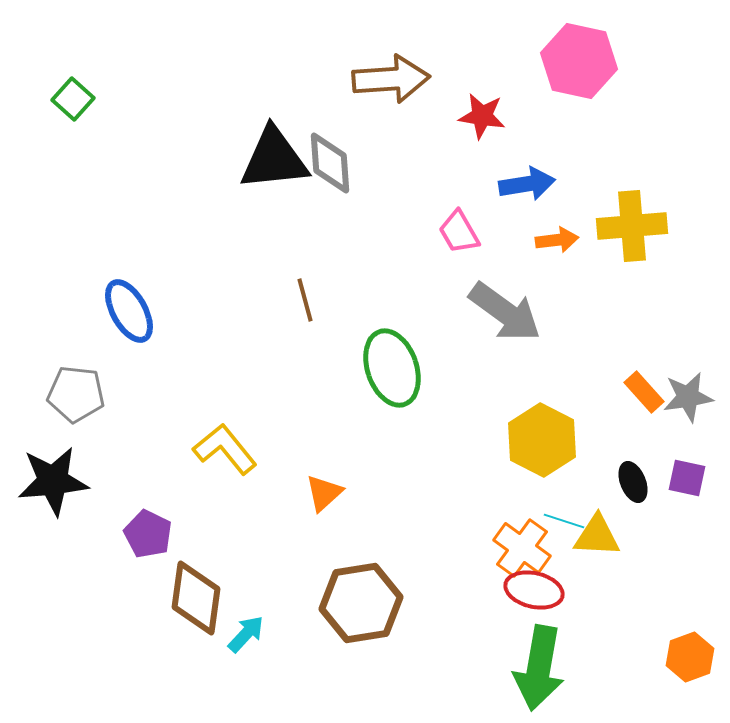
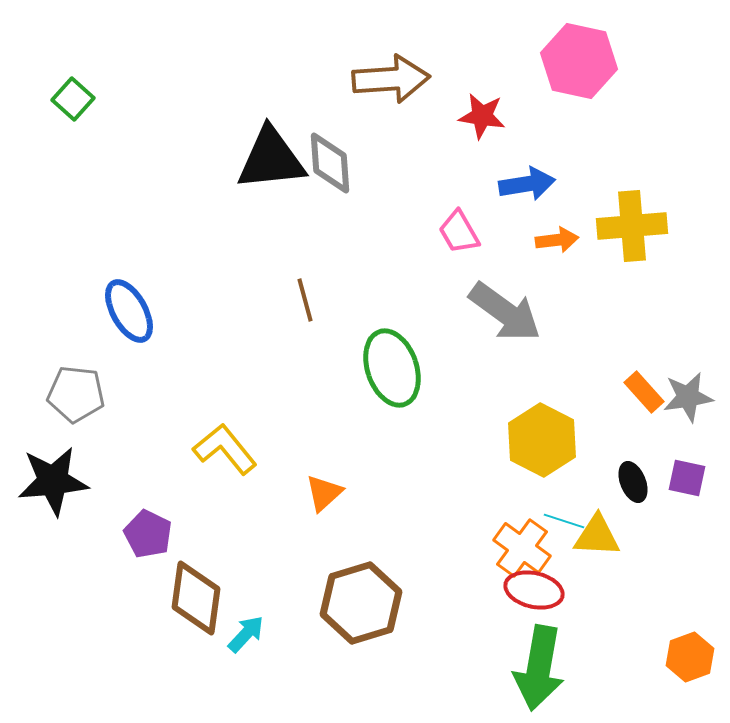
black triangle: moved 3 px left
brown hexagon: rotated 8 degrees counterclockwise
